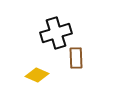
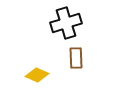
black cross: moved 10 px right, 10 px up
